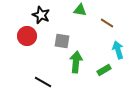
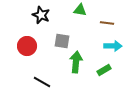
brown line: rotated 24 degrees counterclockwise
red circle: moved 10 px down
cyan arrow: moved 5 px left, 4 px up; rotated 108 degrees clockwise
black line: moved 1 px left
